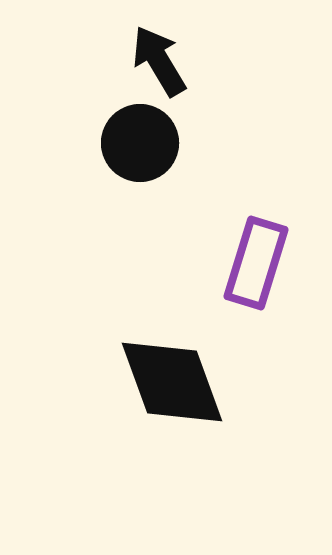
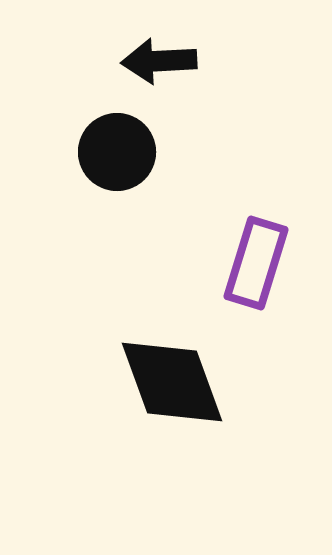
black arrow: rotated 62 degrees counterclockwise
black circle: moved 23 px left, 9 px down
